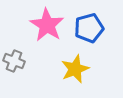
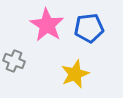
blue pentagon: rotated 8 degrees clockwise
yellow star: moved 5 px down
